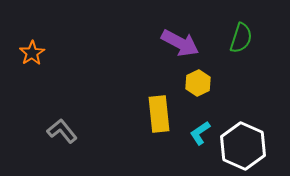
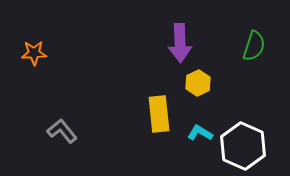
green semicircle: moved 13 px right, 8 px down
purple arrow: rotated 60 degrees clockwise
orange star: moved 2 px right; rotated 30 degrees clockwise
cyan L-shape: rotated 65 degrees clockwise
